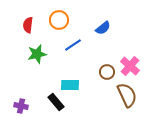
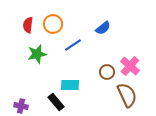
orange circle: moved 6 px left, 4 px down
